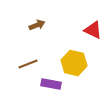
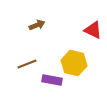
brown line: moved 1 px left
purple rectangle: moved 1 px right, 4 px up
